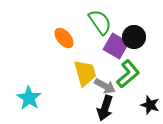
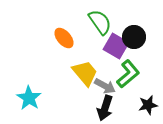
yellow trapezoid: rotated 24 degrees counterclockwise
black star: moved 2 px left; rotated 30 degrees counterclockwise
